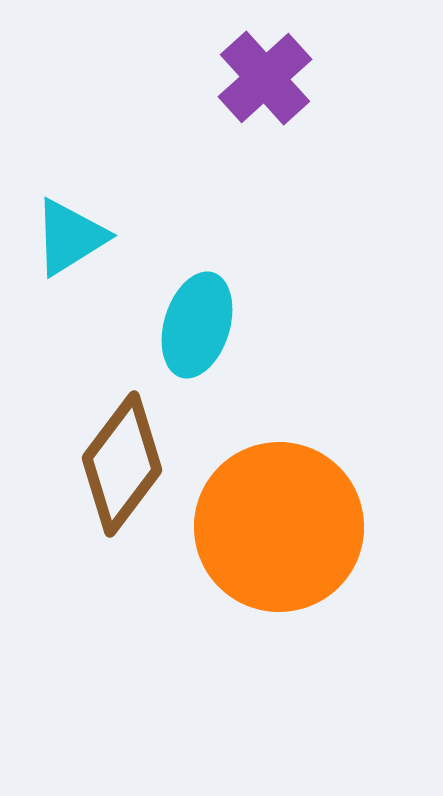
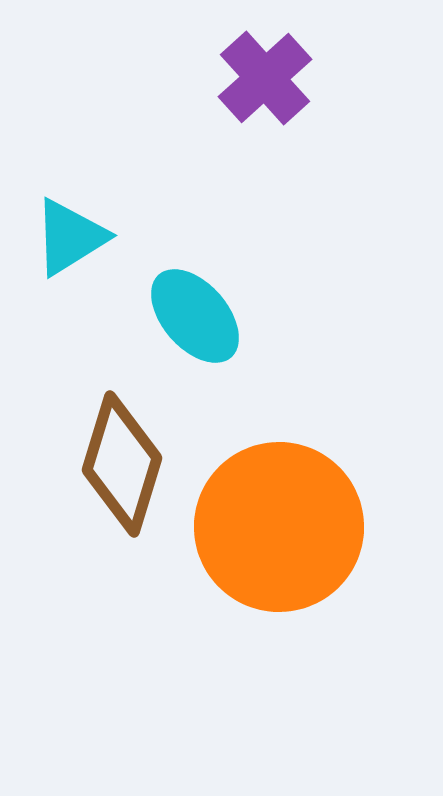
cyan ellipse: moved 2 px left, 9 px up; rotated 58 degrees counterclockwise
brown diamond: rotated 20 degrees counterclockwise
